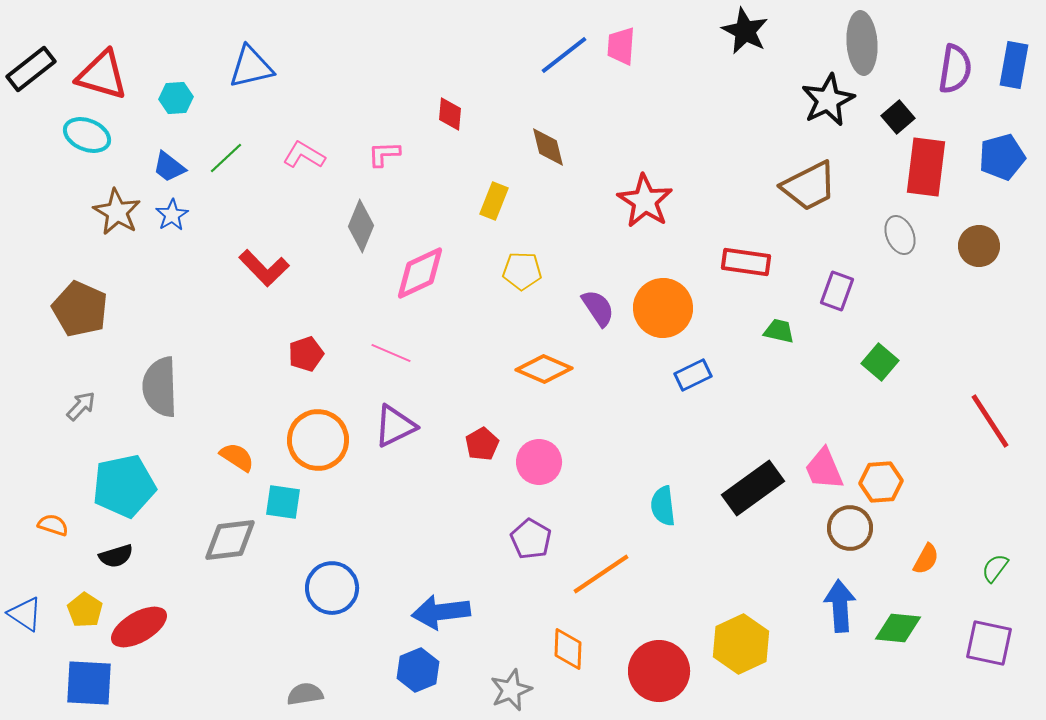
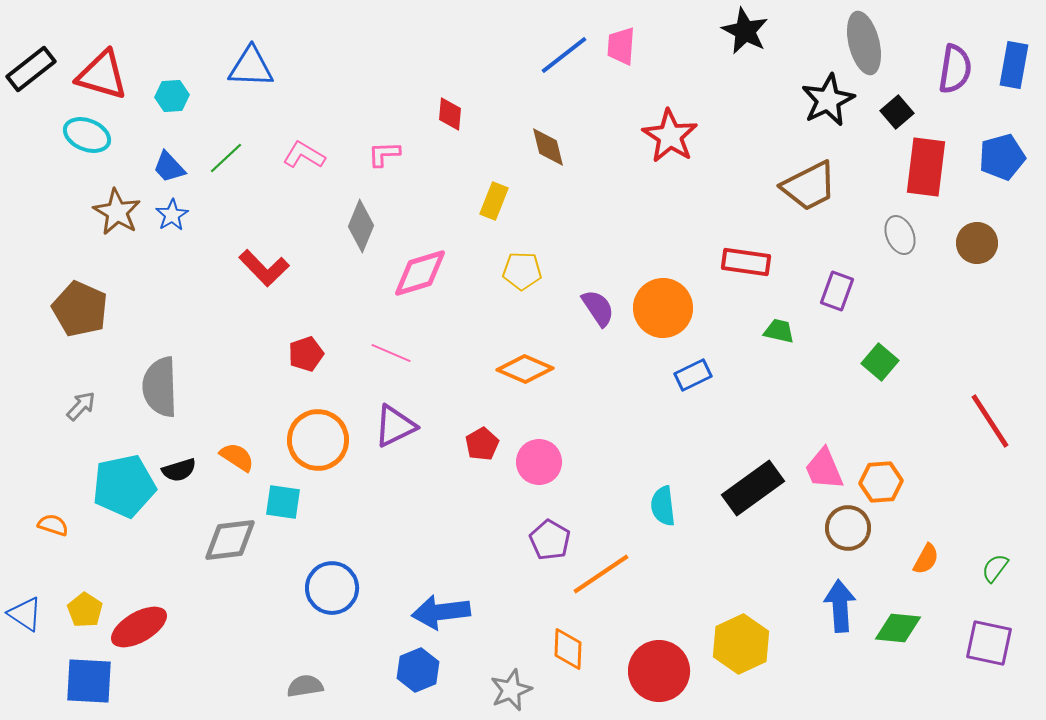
gray ellipse at (862, 43): moved 2 px right; rotated 10 degrees counterclockwise
blue triangle at (251, 67): rotated 15 degrees clockwise
cyan hexagon at (176, 98): moved 4 px left, 2 px up
black square at (898, 117): moved 1 px left, 5 px up
blue trapezoid at (169, 167): rotated 9 degrees clockwise
red star at (645, 201): moved 25 px right, 65 px up
brown circle at (979, 246): moved 2 px left, 3 px up
pink diamond at (420, 273): rotated 8 degrees clockwise
orange diamond at (544, 369): moved 19 px left
brown circle at (850, 528): moved 2 px left
purple pentagon at (531, 539): moved 19 px right, 1 px down
black semicircle at (116, 556): moved 63 px right, 86 px up
blue square at (89, 683): moved 2 px up
gray semicircle at (305, 694): moved 8 px up
